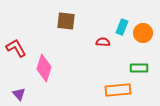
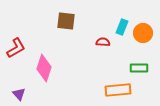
red L-shape: rotated 90 degrees clockwise
